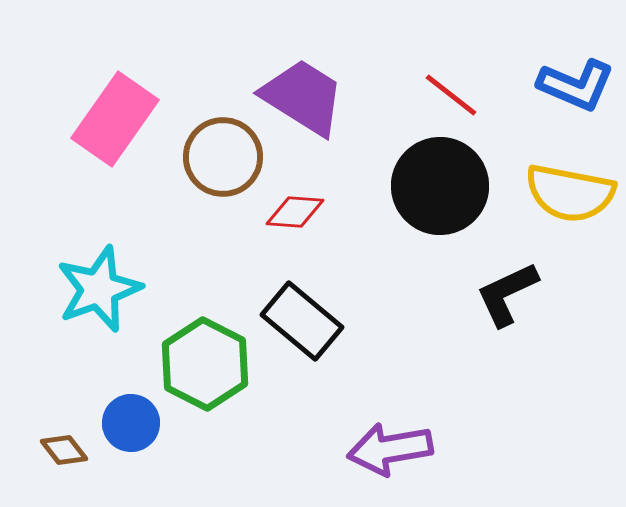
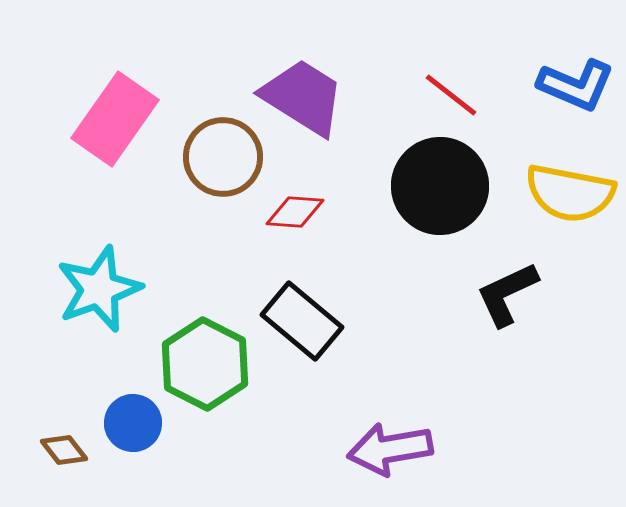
blue circle: moved 2 px right
